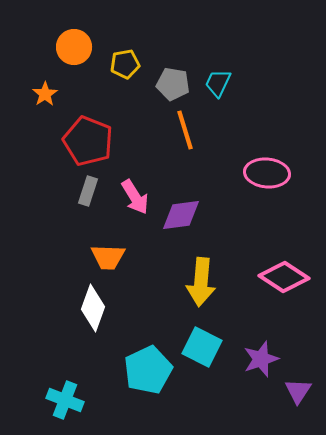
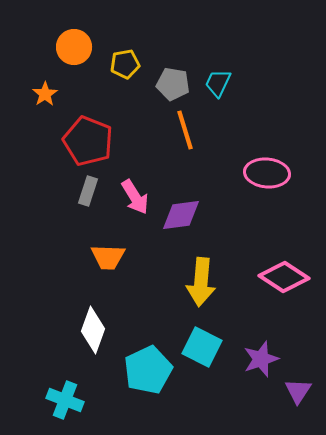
white diamond: moved 22 px down
